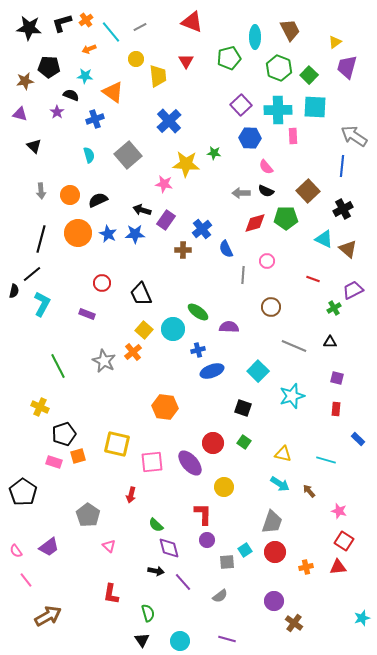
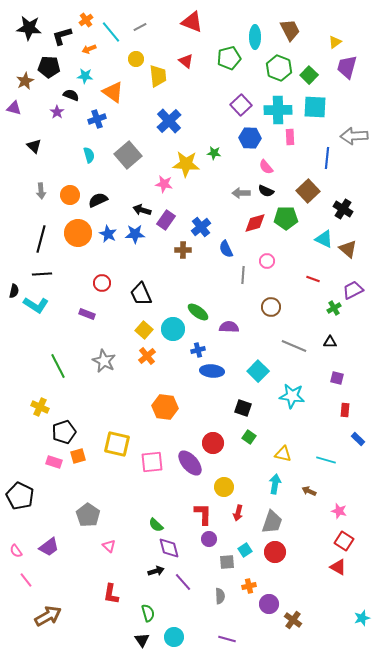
black L-shape at (62, 23): moved 13 px down
red triangle at (186, 61): rotated 21 degrees counterclockwise
brown star at (25, 81): rotated 18 degrees counterclockwise
purple triangle at (20, 114): moved 6 px left, 6 px up
blue cross at (95, 119): moved 2 px right
pink rectangle at (293, 136): moved 3 px left, 1 px down
gray arrow at (354, 136): rotated 36 degrees counterclockwise
blue line at (342, 166): moved 15 px left, 8 px up
black cross at (343, 209): rotated 30 degrees counterclockwise
blue cross at (202, 229): moved 1 px left, 2 px up
black line at (32, 274): moved 10 px right; rotated 36 degrees clockwise
cyan L-shape at (42, 304): moved 6 px left, 1 px down; rotated 95 degrees clockwise
orange cross at (133, 352): moved 14 px right, 4 px down
blue ellipse at (212, 371): rotated 25 degrees clockwise
cyan star at (292, 396): rotated 25 degrees clockwise
red rectangle at (336, 409): moved 9 px right, 1 px down
black pentagon at (64, 434): moved 2 px up
green square at (244, 442): moved 5 px right, 5 px up
cyan arrow at (280, 484): moved 5 px left; rotated 114 degrees counterclockwise
brown arrow at (309, 491): rotated 24 degrees counterclockwise
black pentagon at (23, 492): moved 3 px left, 4 px down; rotated 8 degrees counterclockwise
red arrow at (131, 495): moved 107 px right, 18 px down
purple circle at (207, 540): moved 2 px right, 1 px up
orange cross at (306, 567): moved 57 px left, 19 px down
red triangle at (338, 567): rotated 36 degrees clockwise
black arrow at (156, 571): rotated 28 degrees counterclockwise
gray semicircle at (220, 596): rotated 56 degrees counterclockwise
purple circle at (274, 601): moved 5 px left, 3 px down
brown cross at (294, 623): moved 1 px left, 3 px up
cyan circle at (180, 641): moved 6 px left, 4 px up
